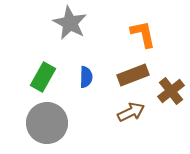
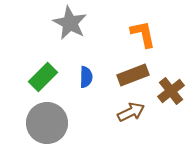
green rectangle: rotated 16 degrees clockwise
